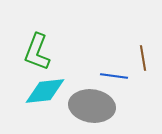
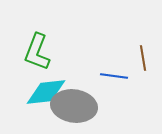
cyan diamond: moved 1 px right, 1 px down
gray ellipse: moved 18 px left
